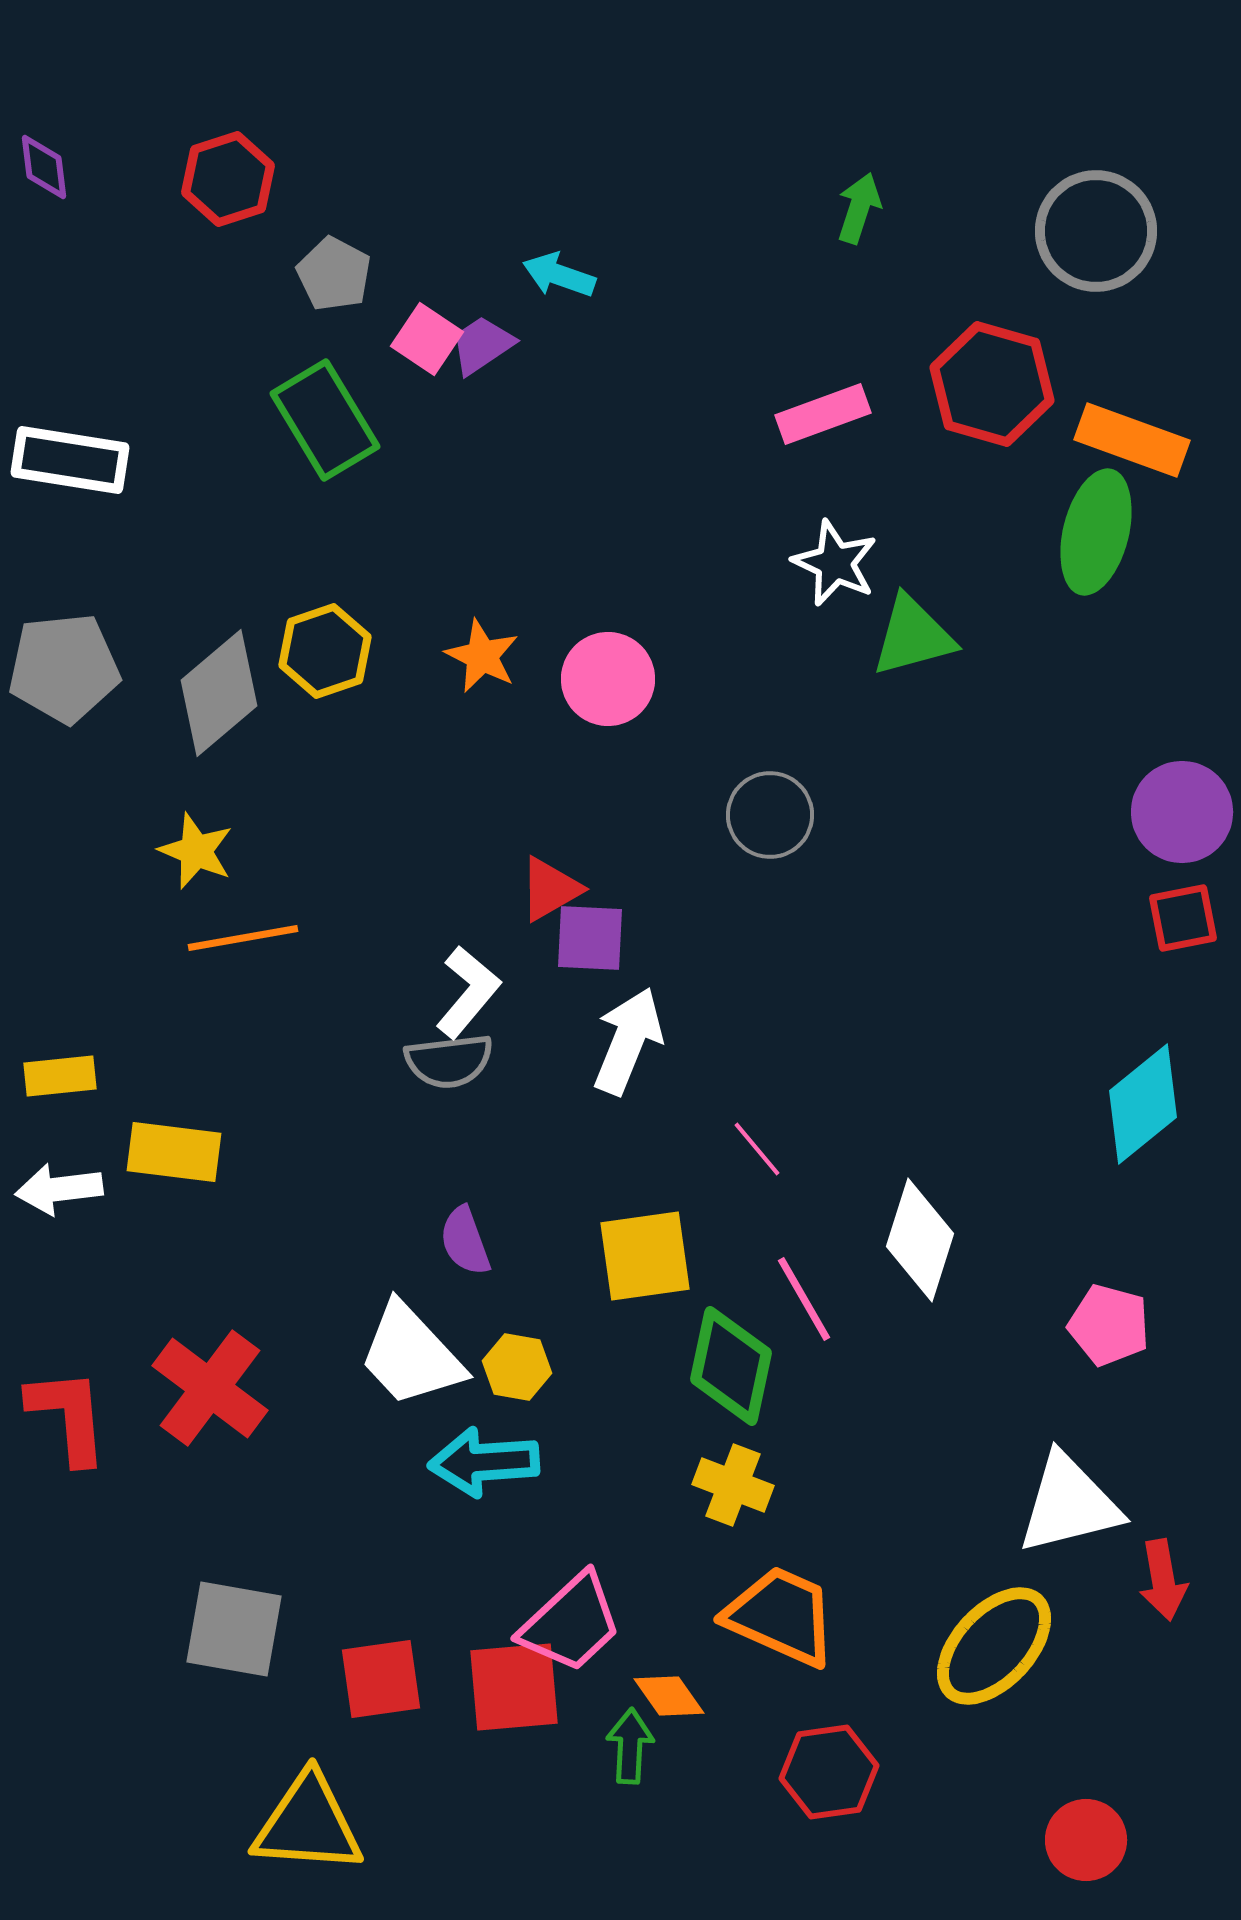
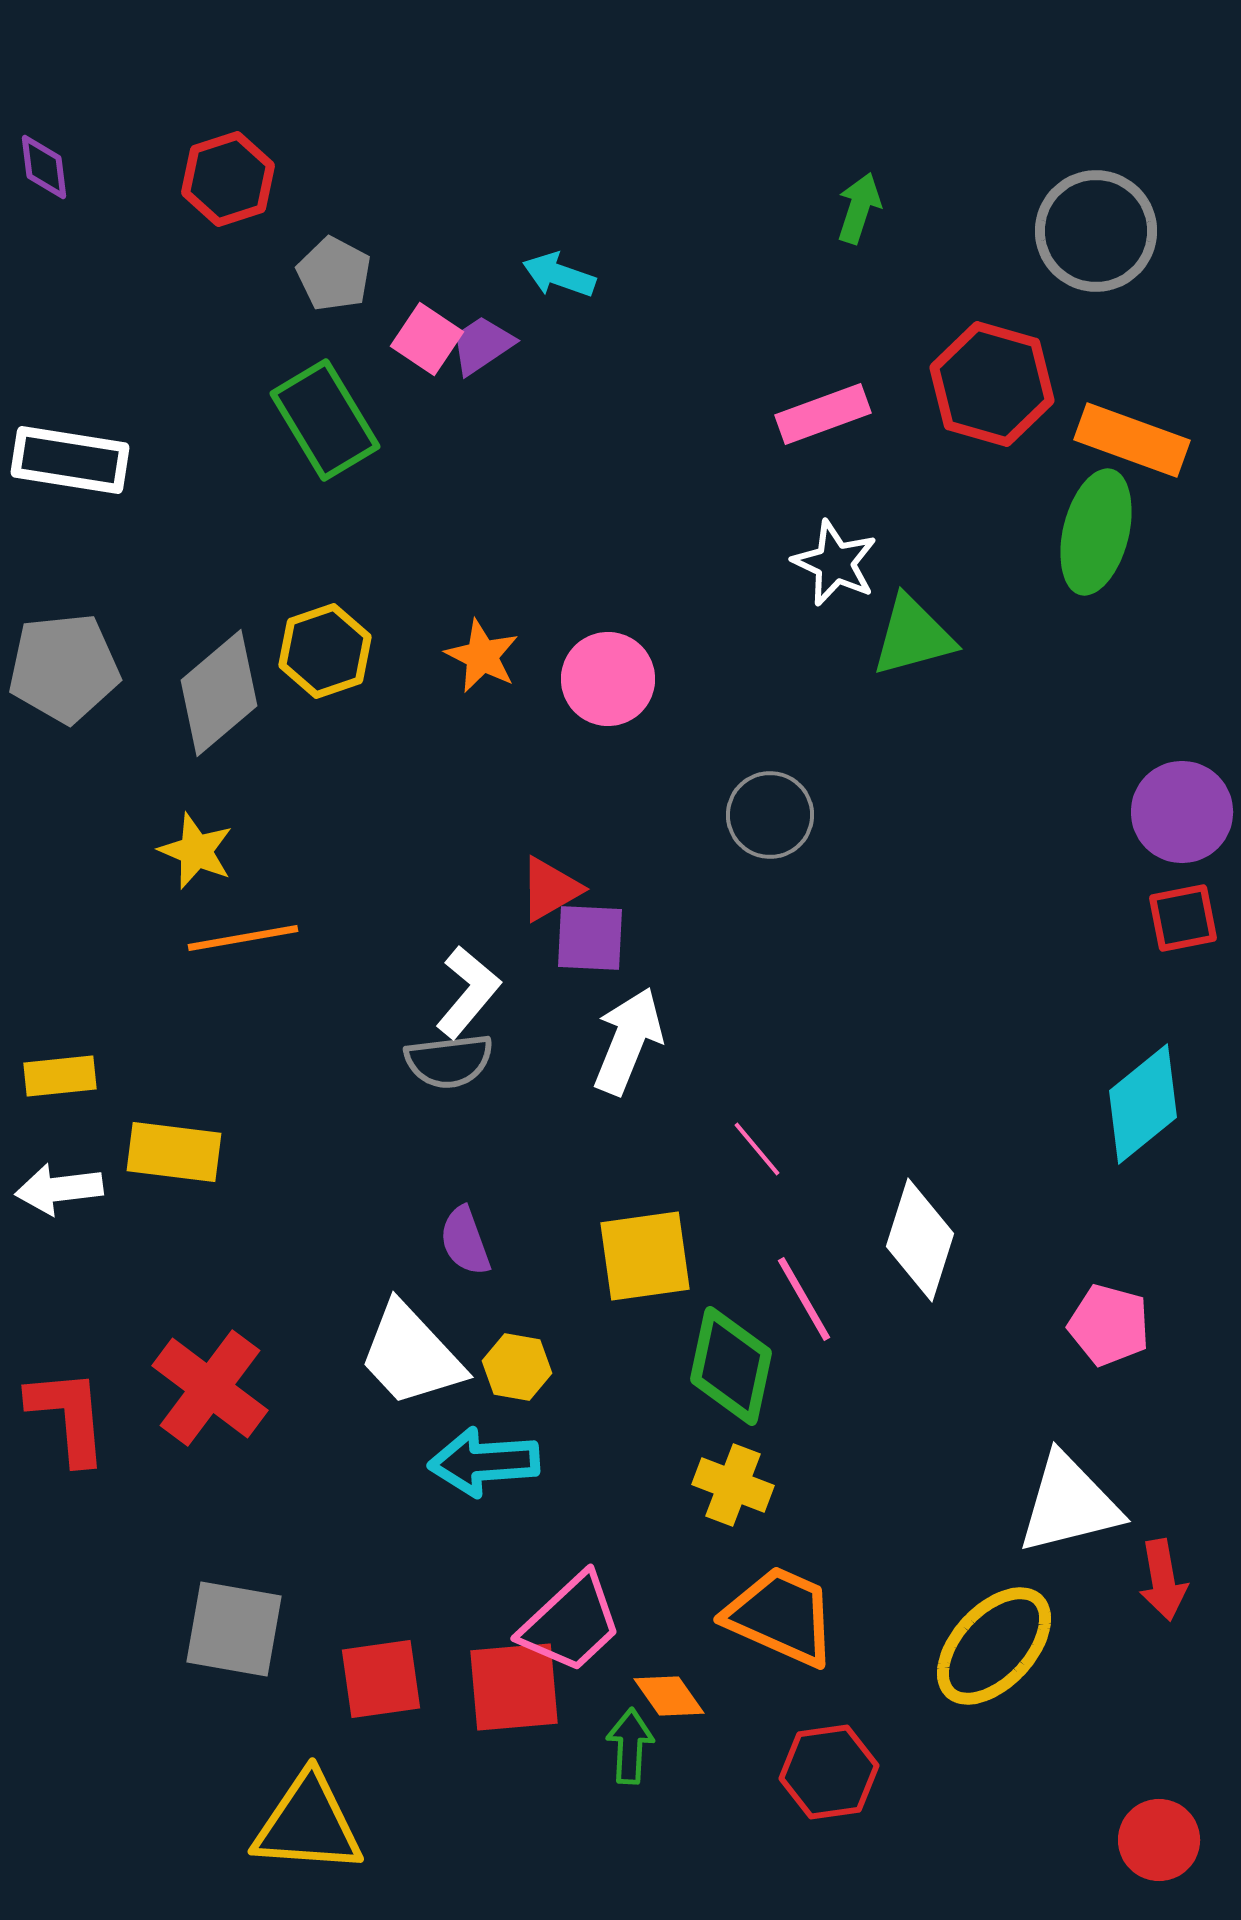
red circle at (1086, 1840): moved 73 px right
